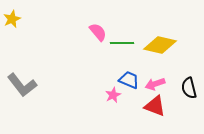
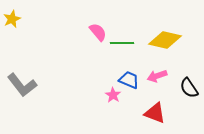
yellow diamond: moved 5 px right, 5 px up
pink arrow: moved 2 px right, 8 px up
black semicircle: rotated 20 degrees counterclockwise
pink star: rotated 14 degrees counterclockwise
red triangle: moved 7 px down
